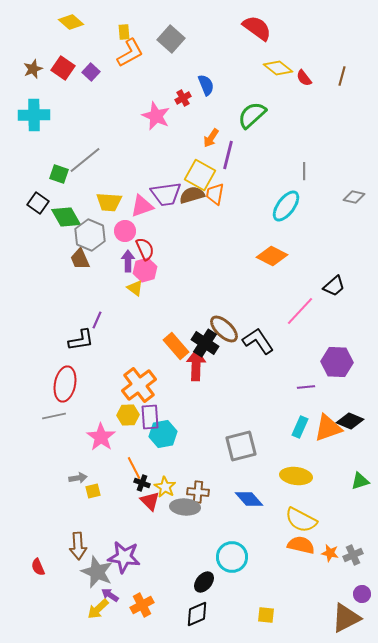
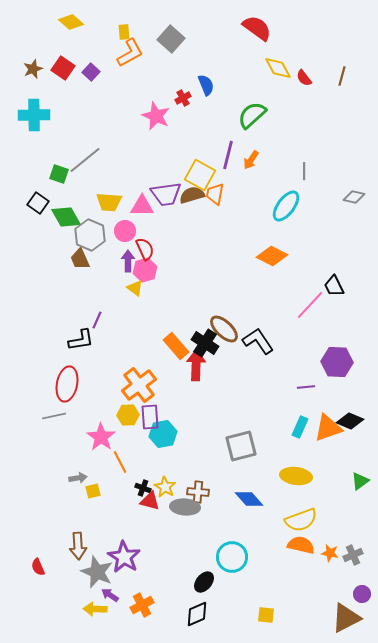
yellow diamond at (278, 68): rotated 24 degrees clockwise
orange arrow at (211, 138): moved 40 px right, 22 px down
pink triangle at (142, 206): rotated 20 degrees clockwise
black trapezoid at (334, 286): rotated 105 degrees clockwise
pink line at (300, 311): moved 10 px right, 6 px up
red ellipse at (65, 384): moved 2 px right
orange line at (134, 468): moved 14 px left, 6 px up
green triangle at (360, 481): rotated 18 degrees counterclockwise
black cross at (142, 483): moved 1 px right, 5 px down
red triangle at (150, 501): rotated 30 degrees counterclockwise
yellow semicircle at (301, 520): rotated 48 degrees counterclockwise
purple star at (124, 557): rotated 24 degrees clockwise
yellow arrow at (98, 609): moved 3 px left; rotated 45 degrees clockwise
